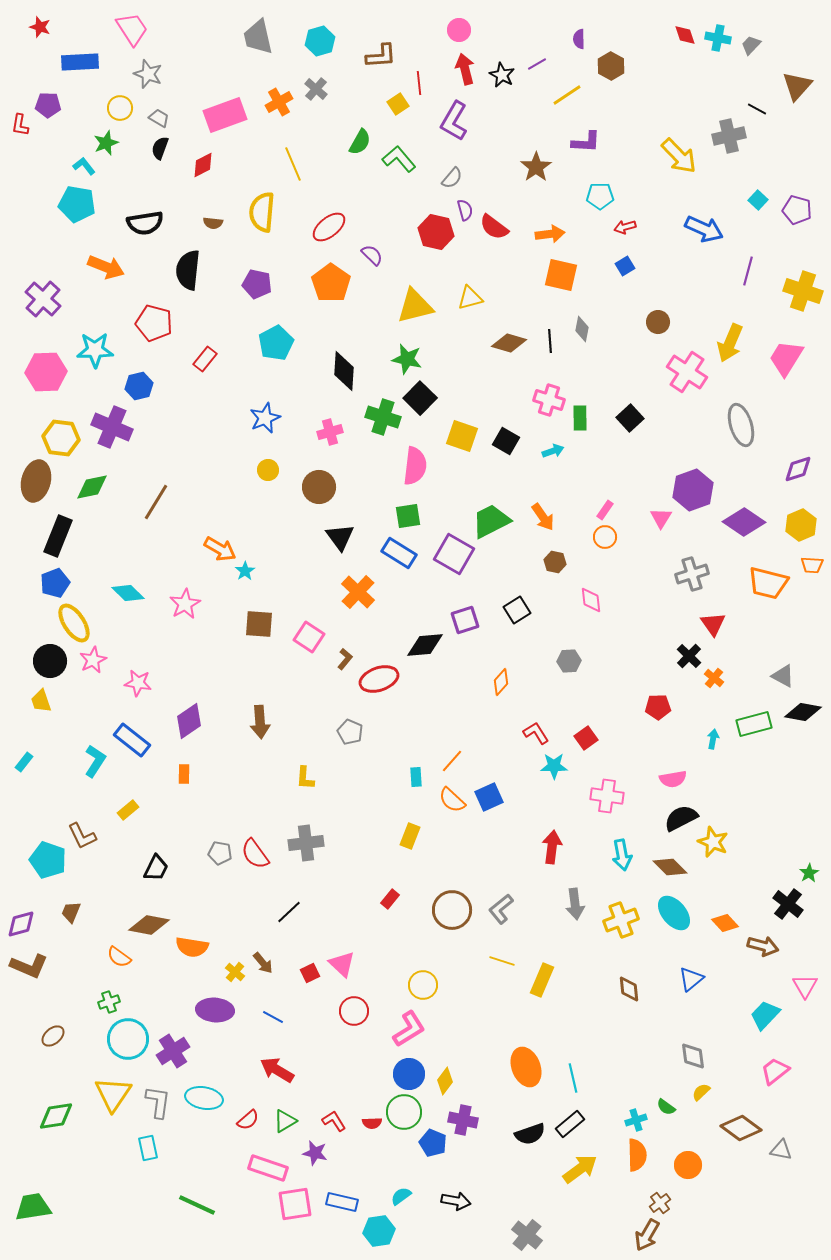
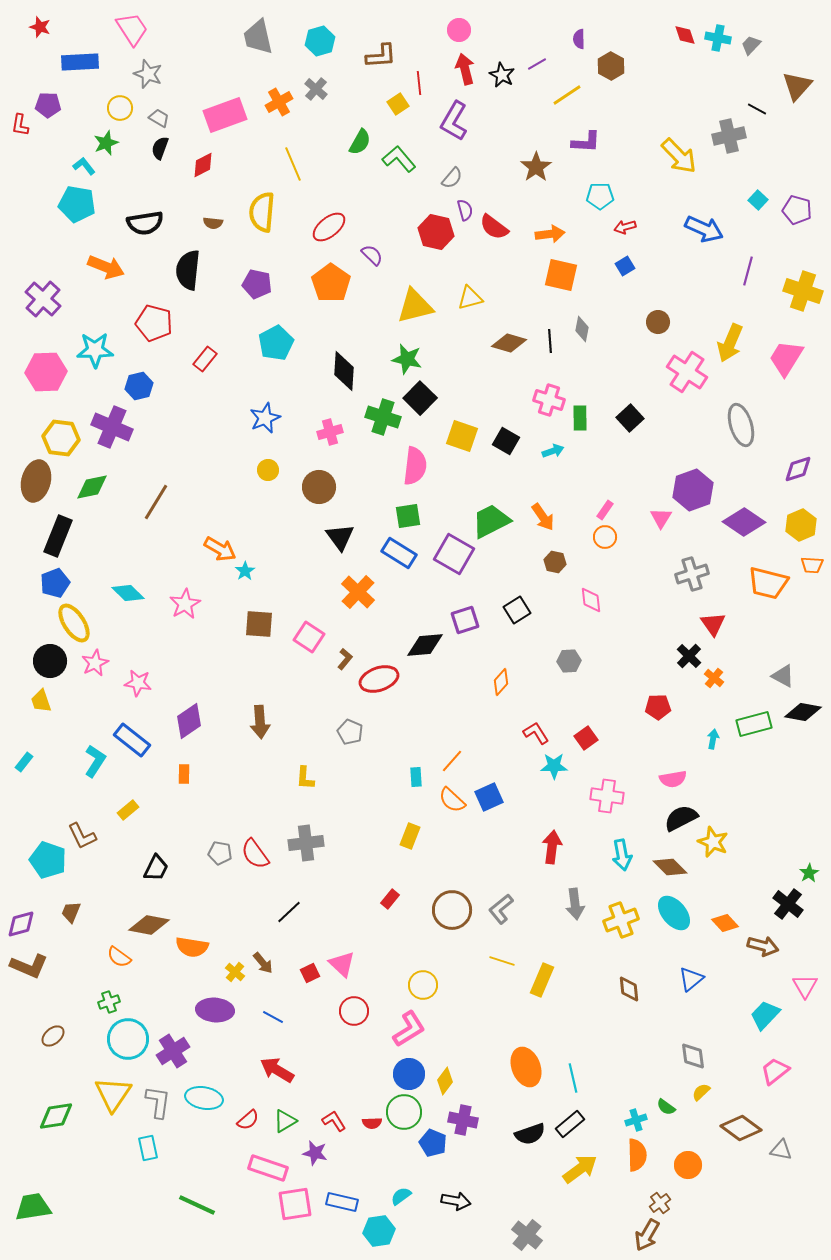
pink star at (93, 660): moved 2 px right, 3 px down
